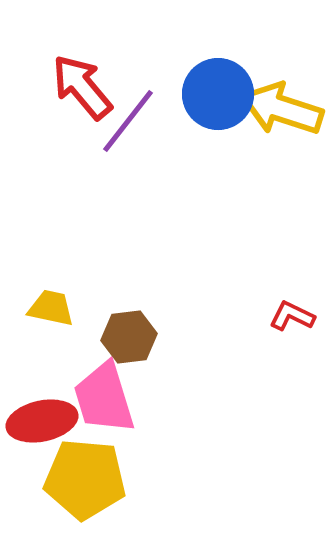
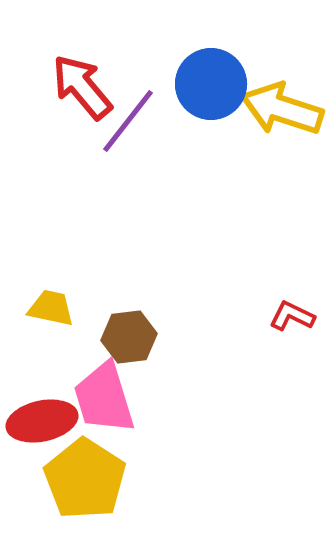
blue circle: moved 7 px left, 10 px up
yellow pentagon: rotated 28 degrees clockwise
